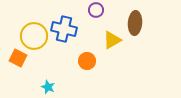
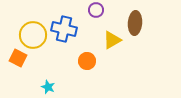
yellow circle: moved 1 px left, 1 px up
